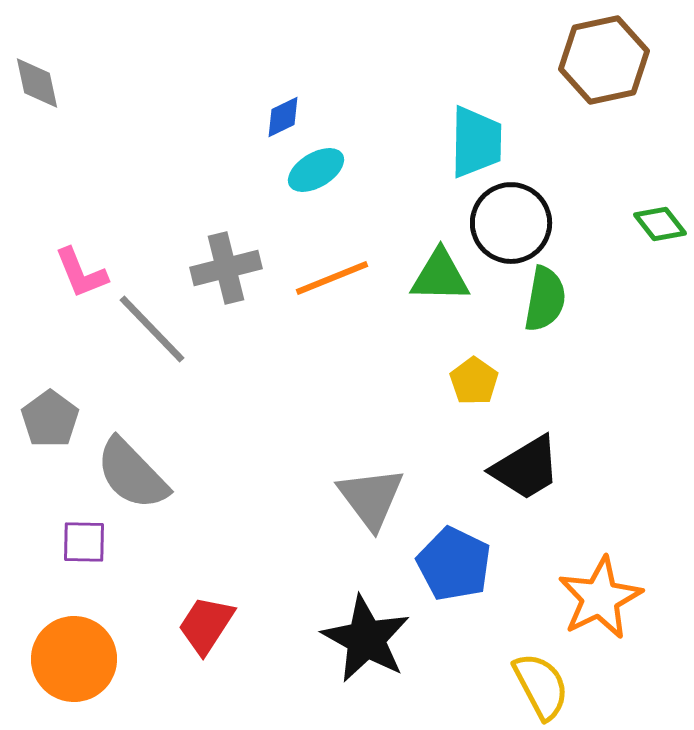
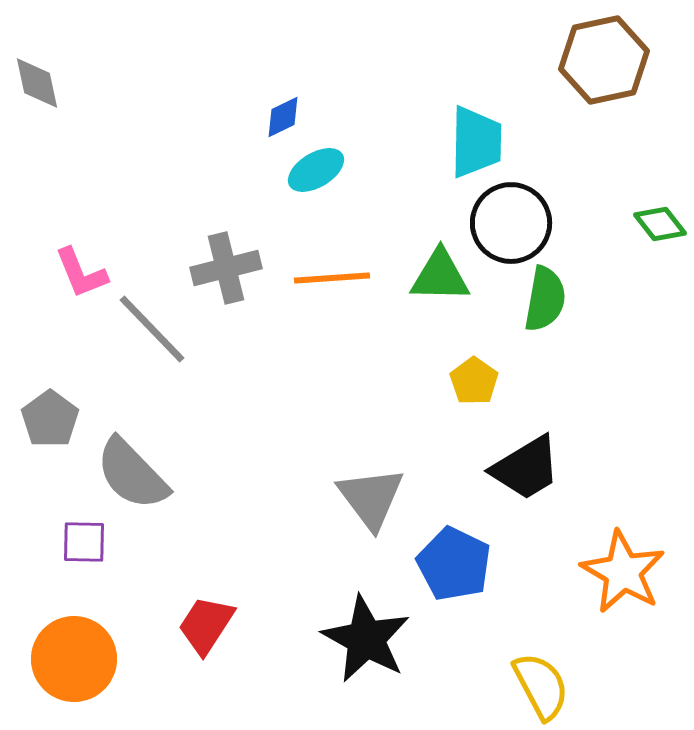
orange line: rotated 18 degrees clockwise
orange star: moved 23 px right, 26 px up; rotated 16 degrees counterclockwise
